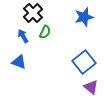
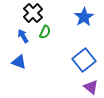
blue star: rotated 18 degrees counterclockwise
blue square: moved 2 px up
